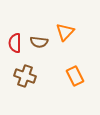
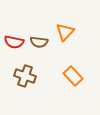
red semicircle: moved 1 px left, 1 px up; rotated 78 degrees counterclockwise
orange rectangle: moved 2 px left; rotated 18 degrees counterclockwise
